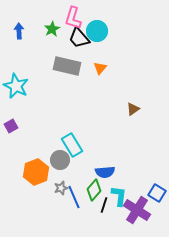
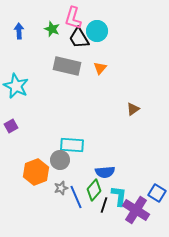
green star: rotated 21 degrees counterclockwise
black trapezoid: rotated 10 degrees clockwise
cyan rectangle: rotated 55 degrees counterclockwise
blue line: moved 2 px right
purple cross: moved 1 px left
